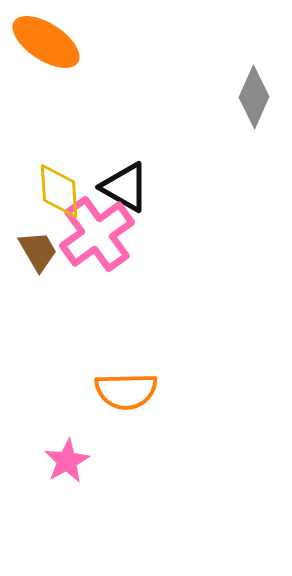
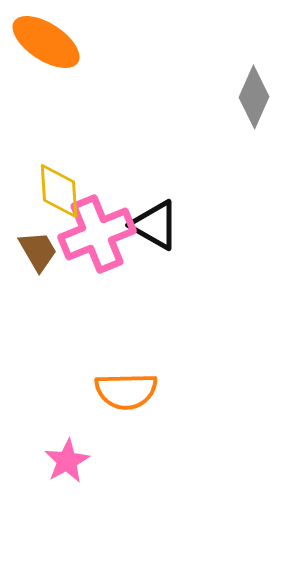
black triangle: moved 30 px right, 38 px down
pink cross: rotated 14 degrees clockwise
